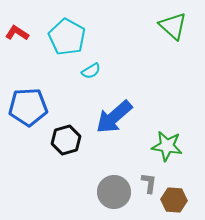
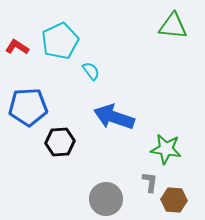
green triangle: rotated 36 degrees counterclockwise
red L-shape: moved 14 px down
cyan pentagon: moved 7 px left, 4 px down; rotated 18 degrees clockwise
cyan semicircle: rotated 96 degrees counterclockwise
blue arrow: rotated 60 degrees clockwise
black hexagon: moved 6 px left, 2 px down; rotated 12 degrees clockwise
green star: moved 1 px left, 3 px down
gray L-shape: moved 1 px right, 1 px up
gray circle: moved 8 px left, 7 px down
